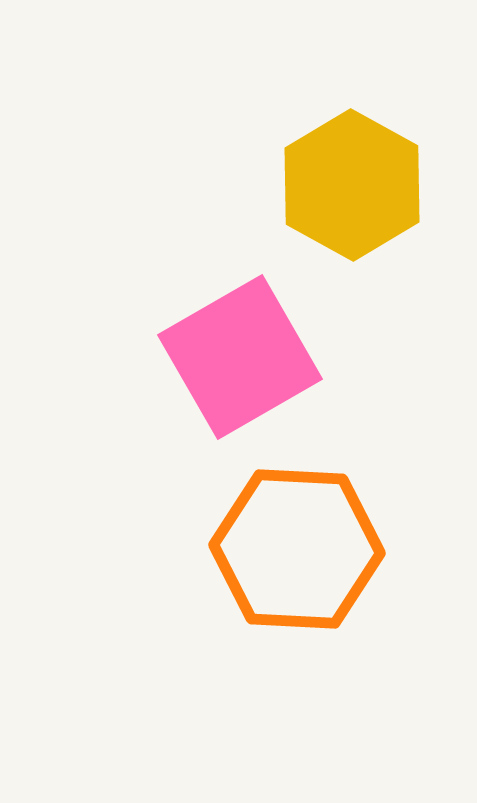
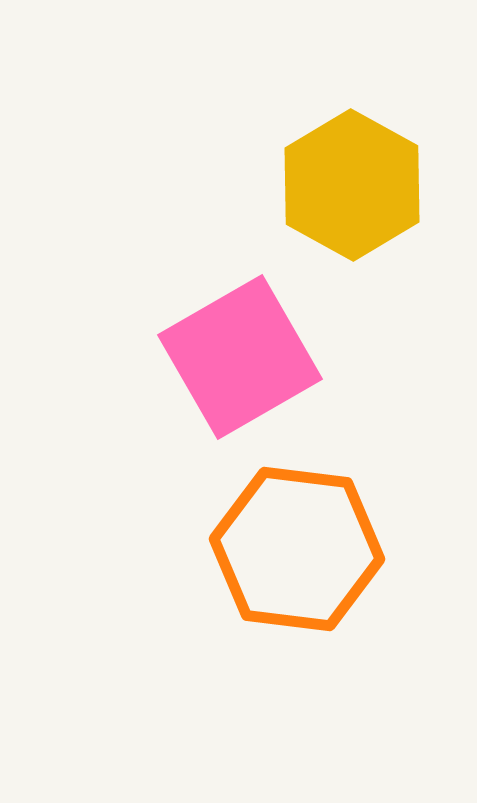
orange hexagon: rotated 4 degrees clockwise
